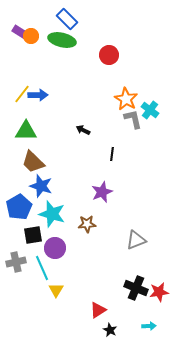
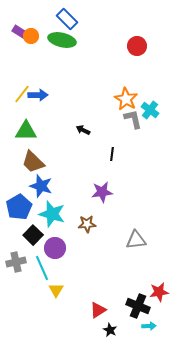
red circle: moved 28 px right, 9 px up
purple star: rotated 15 degrees clockwise
black square: rotated 36 degrees counterclockwise
gray triangle: rotated 15 degrees clockwise
black cross: moved 2 px right, 18 px down
